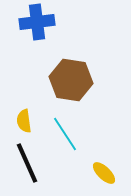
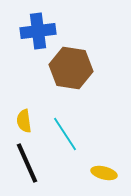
blue cross: moved 1 px right, 9 px down
brown hexagon: moved 12 px up
yellow ellipse: rotated 30 degrees counterclockwise
